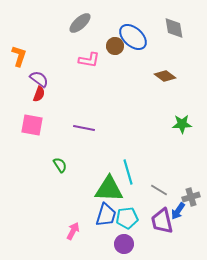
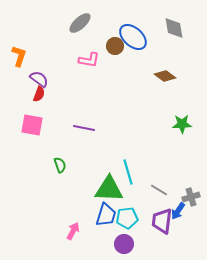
green semicircle: rotated 14 degrees clockwise
purple trapezoid: rotated 20 degrees clockwise
